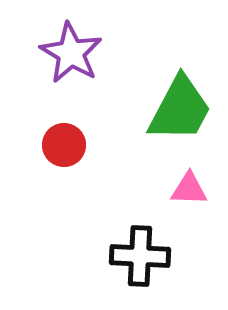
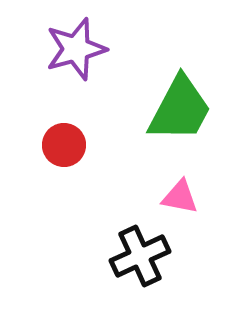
purple star: moved 5 px right, 4 px up; rotated 26 degrees clockwise
pink triangle: moved 9 px left, 8 px down; rotated 9 degrees clockwise
black cross: rotated 28 degrees counterclockwise
